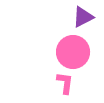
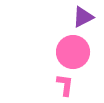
pink L-shape: moved 2 px down
